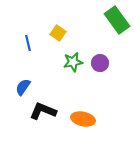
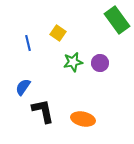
black L-shape: rotated 56 degrees clockwise
